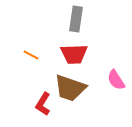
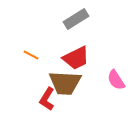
gray rectangle: rotated 50 degrees clockwise
red trapezoid: moved 2 px right, 4 px down; rotated 24 degrees counterclockwise
brown trapezoid: moved 5 px left, 5 px up; rotated 16 degrees counterclockwise
red L-shape: moved 4 px right, 5 px up
